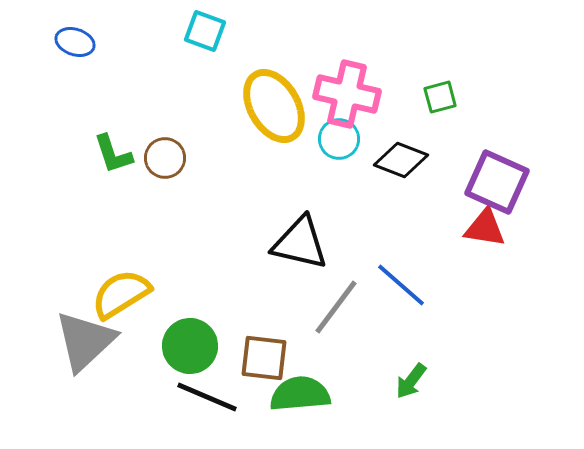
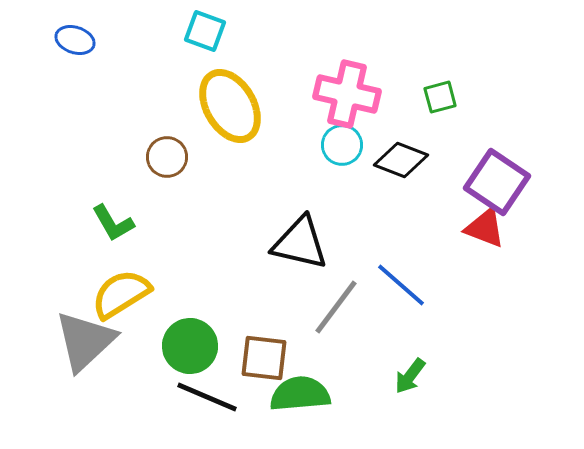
blue ellipse: moved 2 px up
yellow ellipse: moved 44 px left
cyan circle: moved 3 px right, 6 px down
green L-shape: moved 69 px down; rotated 12 degrees counterclockwise
brown circle: moved 2 px right, 1 px up
purple square: rotated 10 degrees clockwise
red triangle: rotated 12 degrees clockwise
green arrow: moved 1 px left, 5 px up
